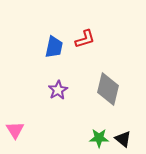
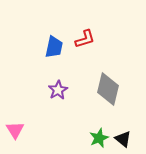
green star: rotated 24 degrees counterclockwise
